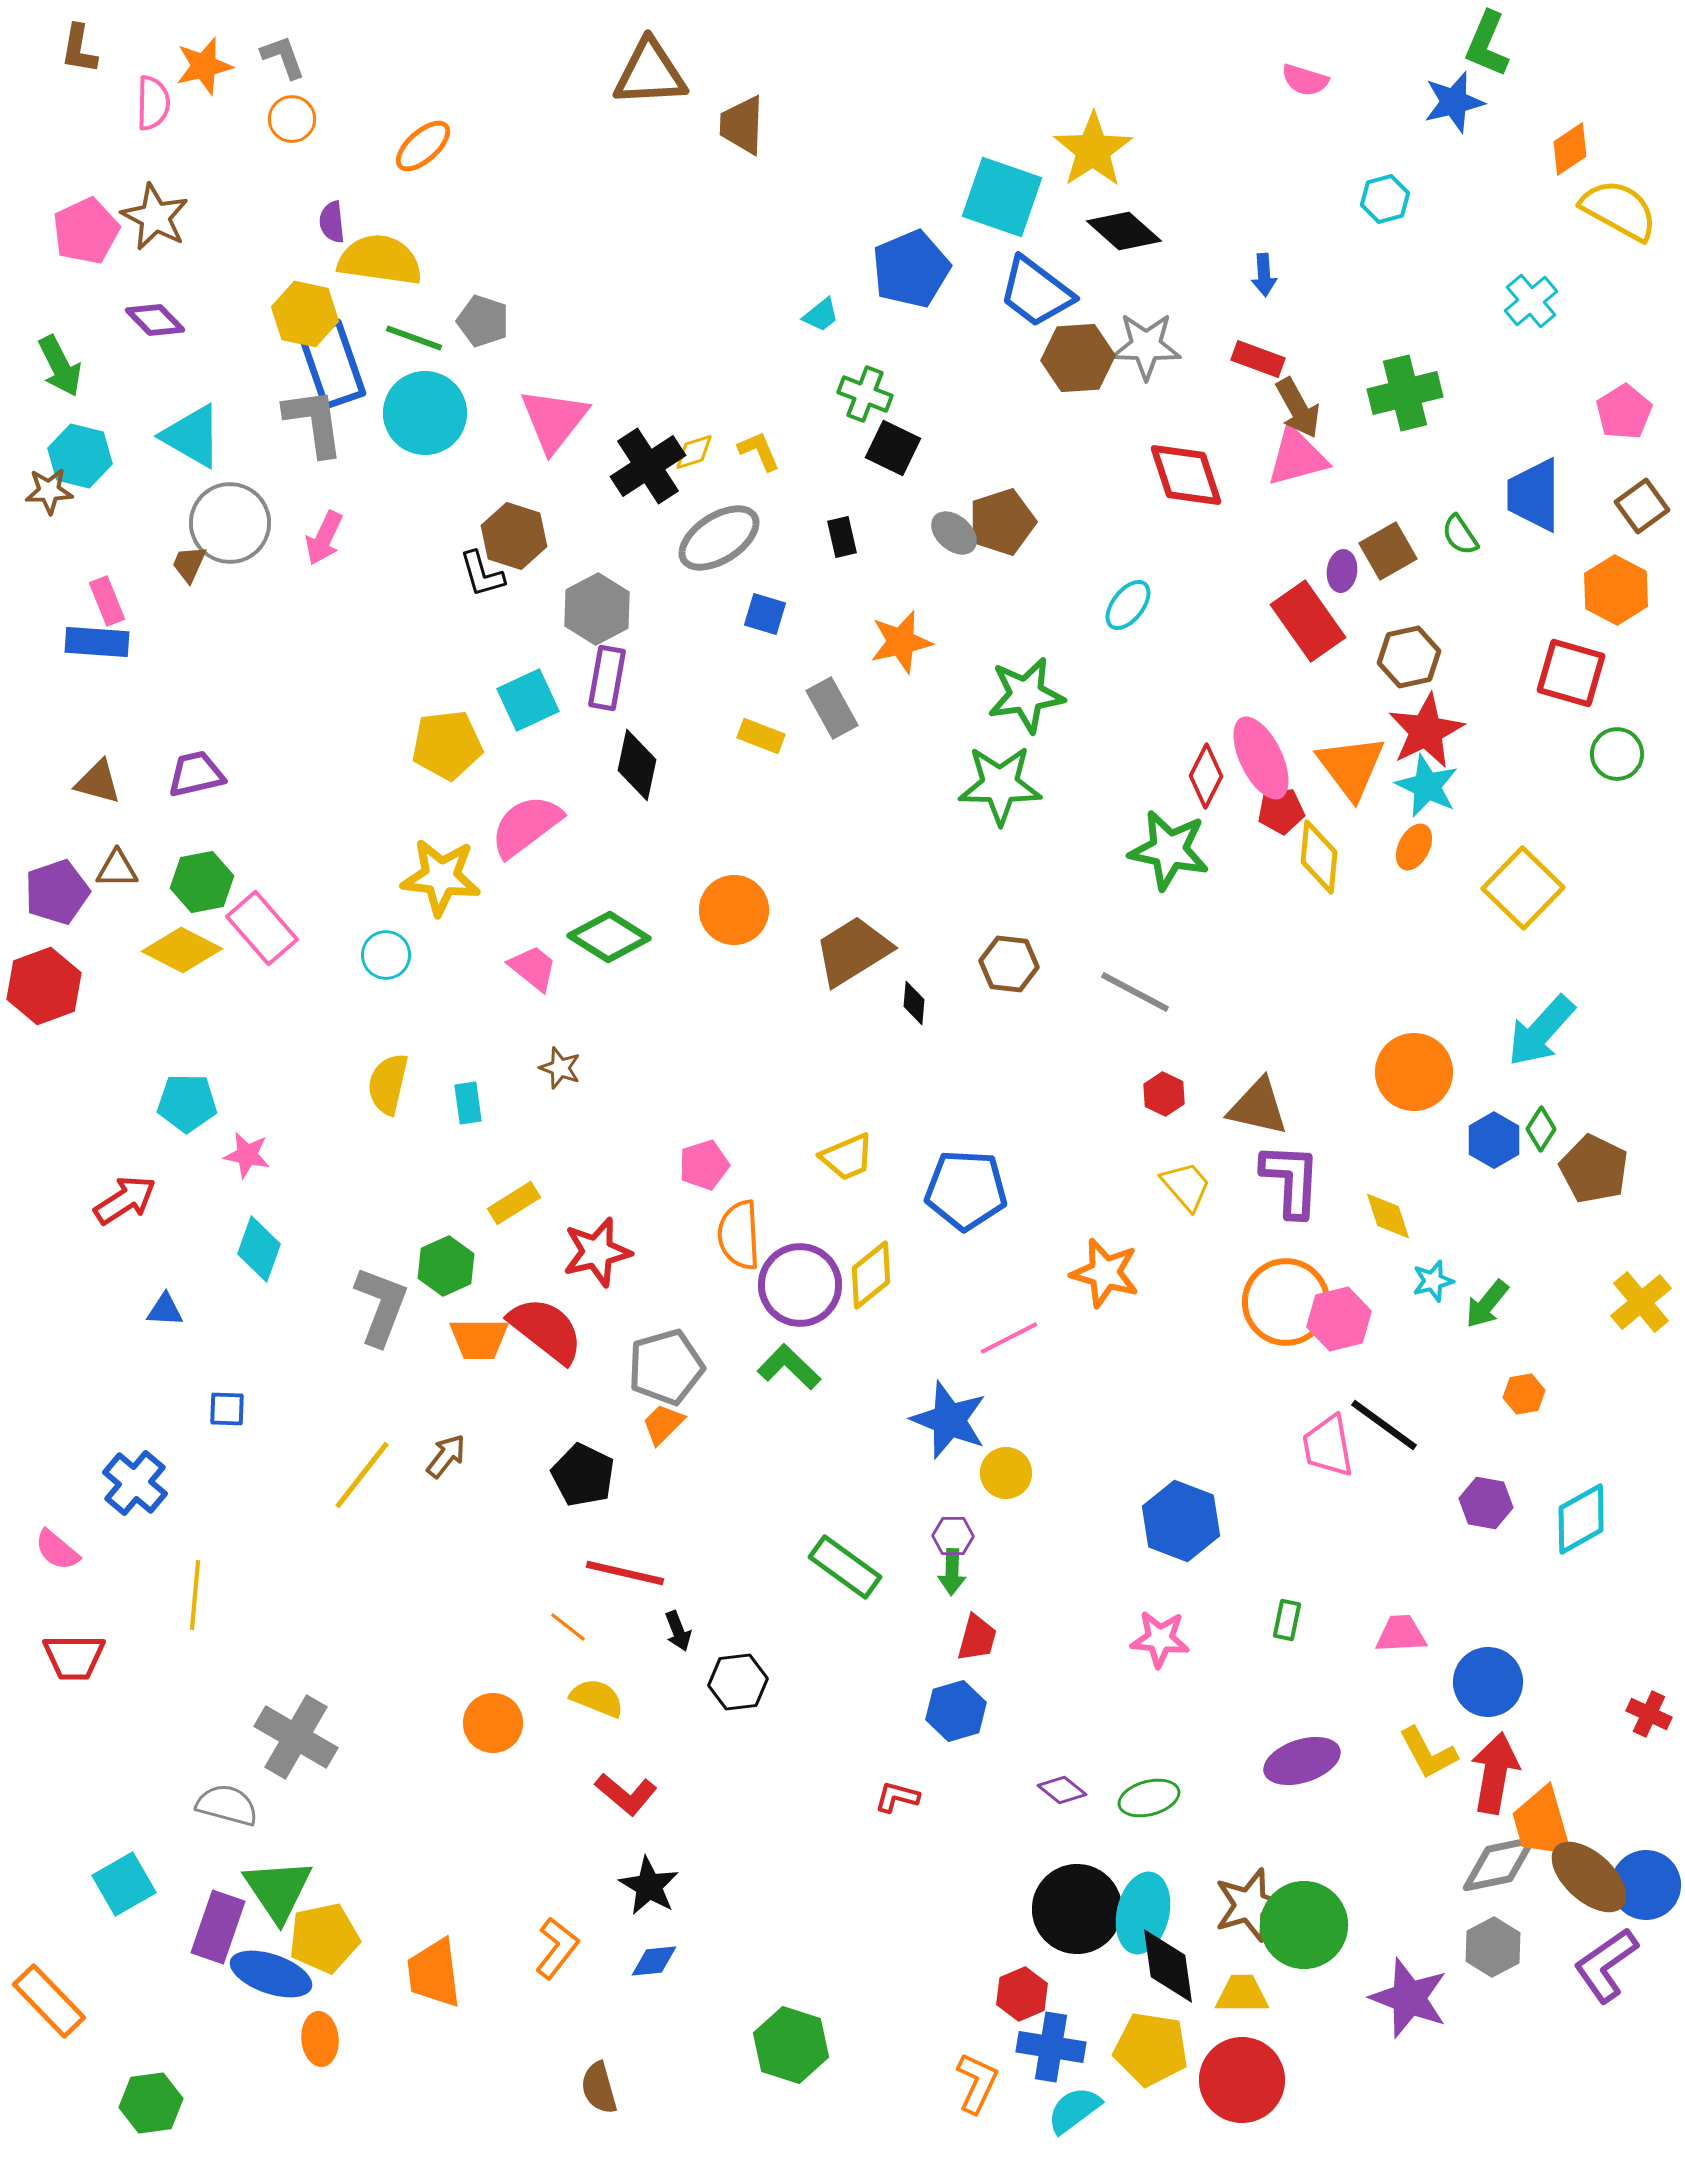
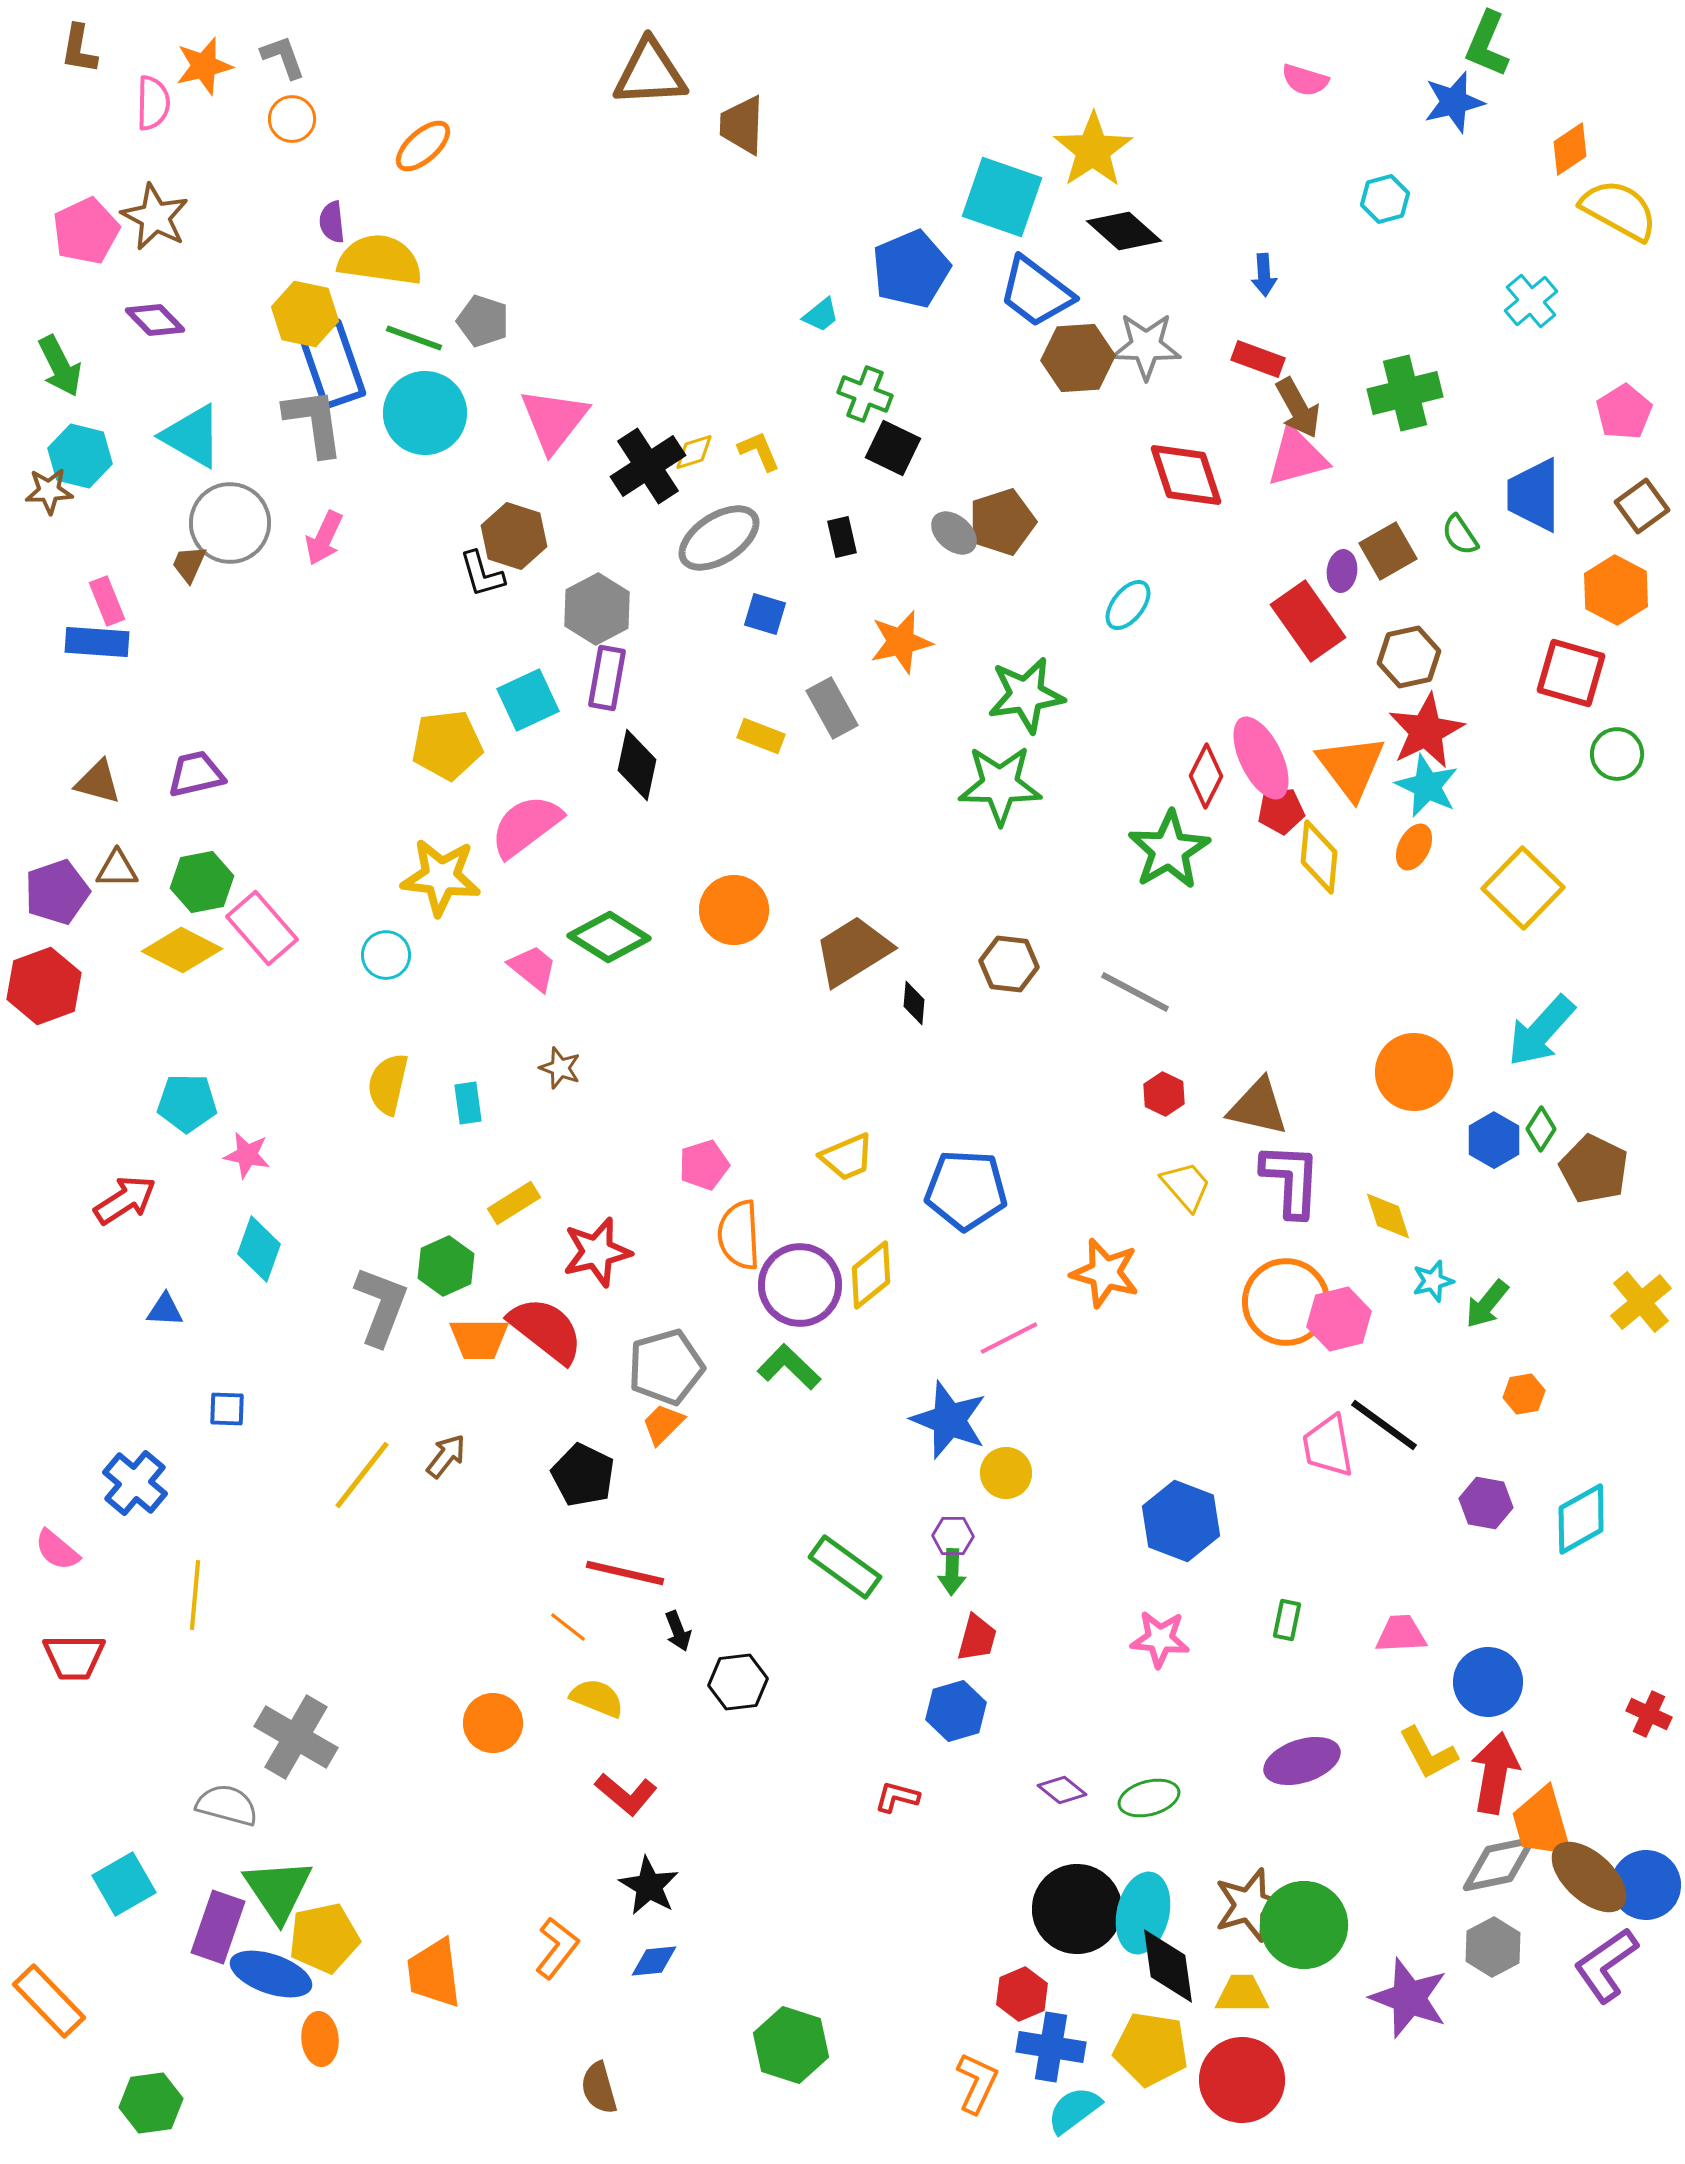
green star at (1169, 850): rotated 30 degrees clockwise
